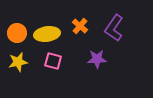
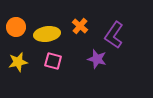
purple L-shape: moved 7 px down
orange circle: moved 1 px left, 6 px up
purple star: rotated 18 degrees clockwise
